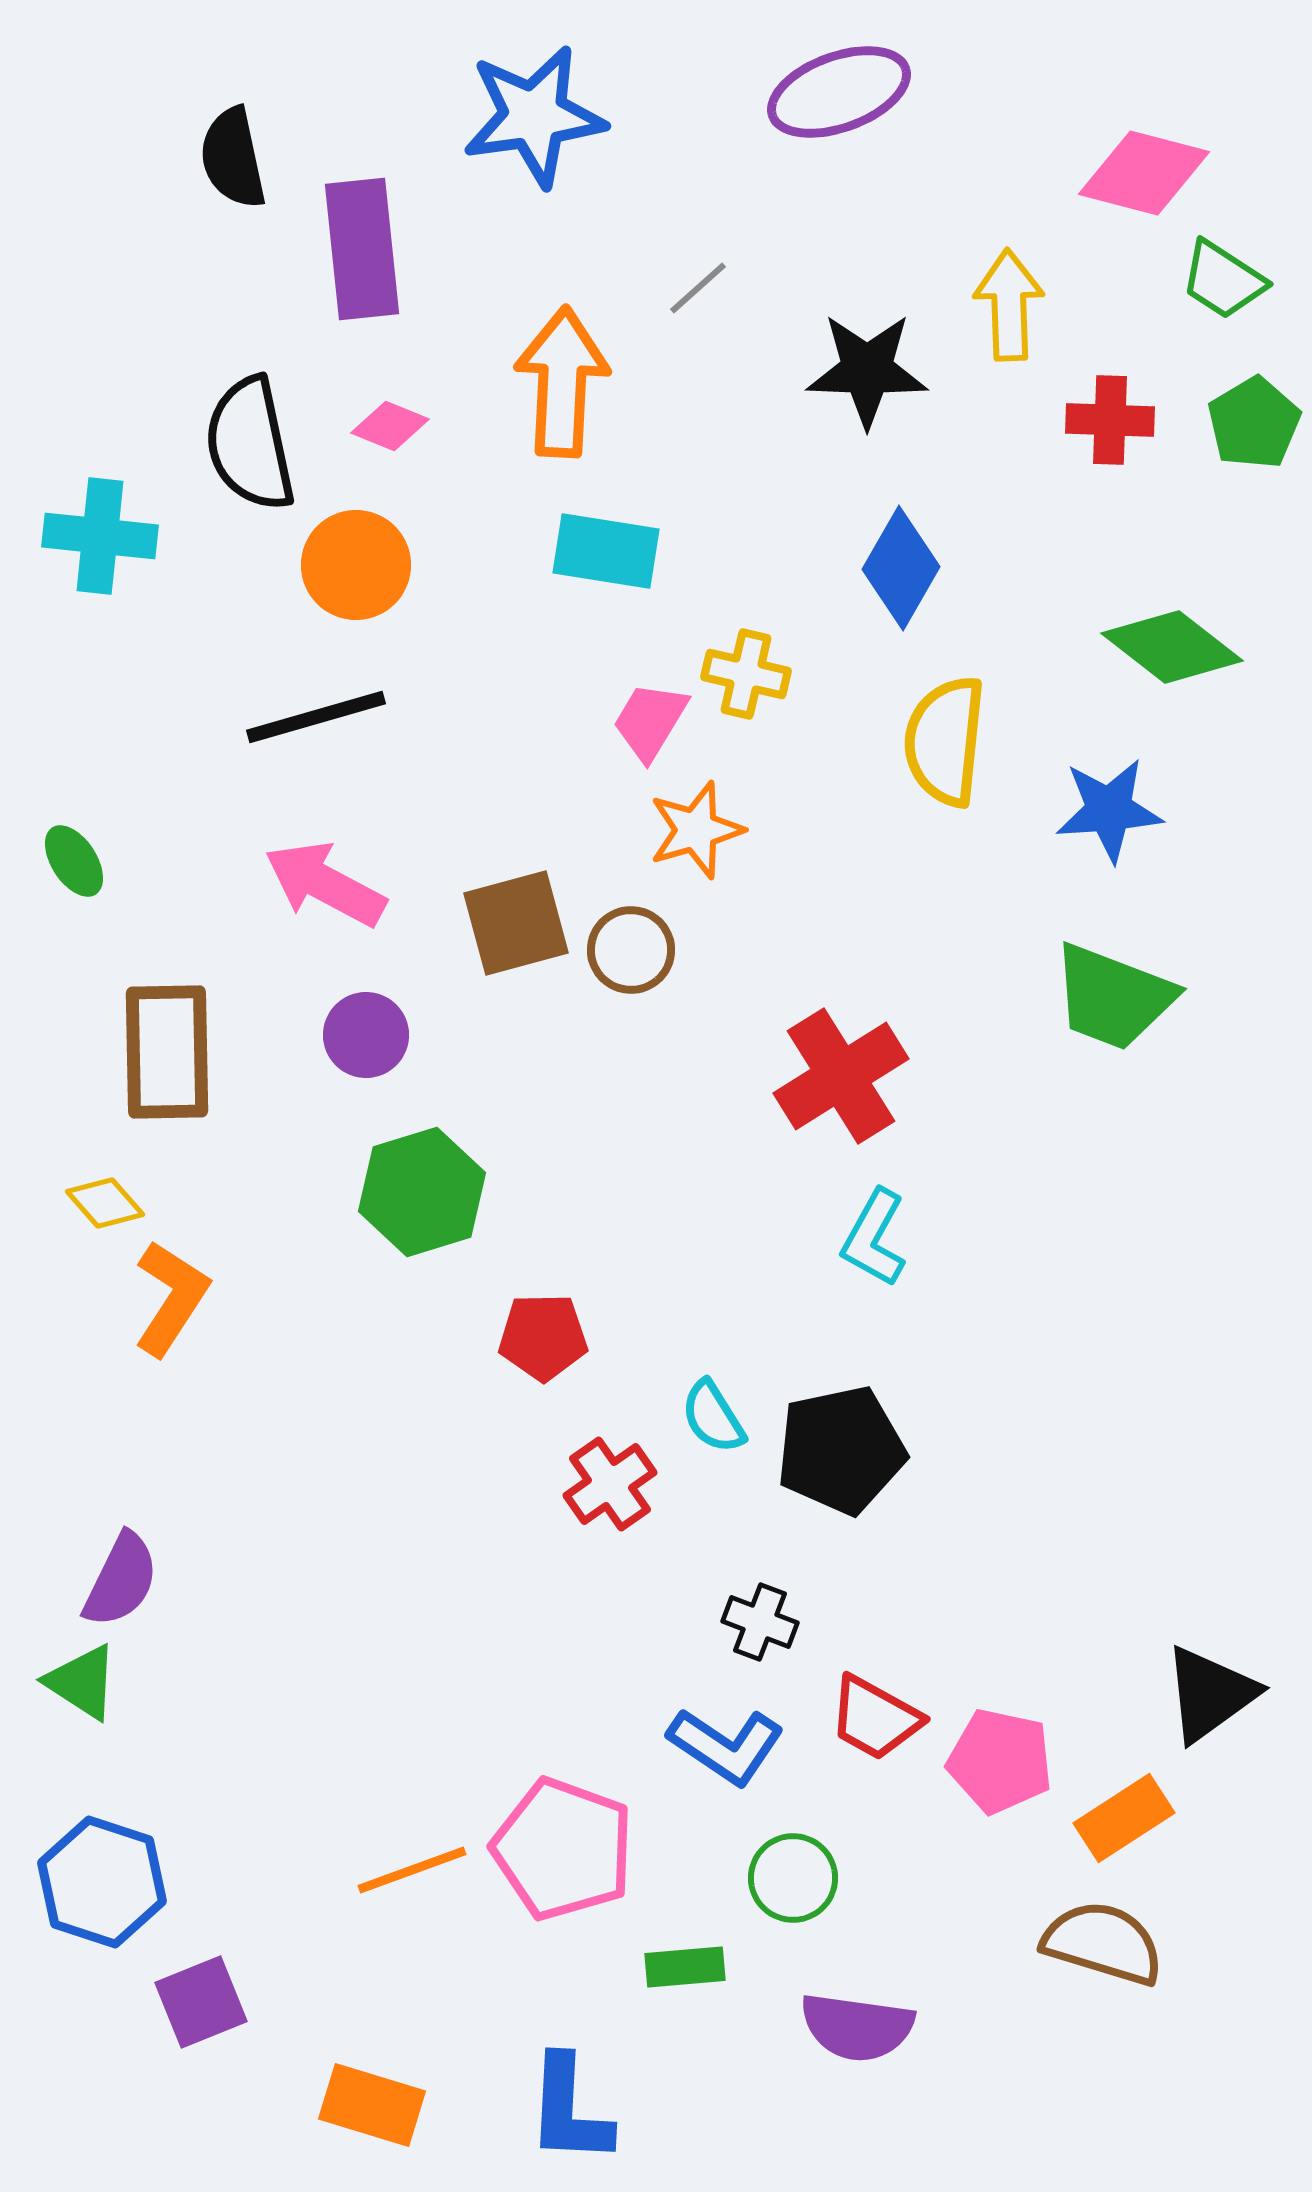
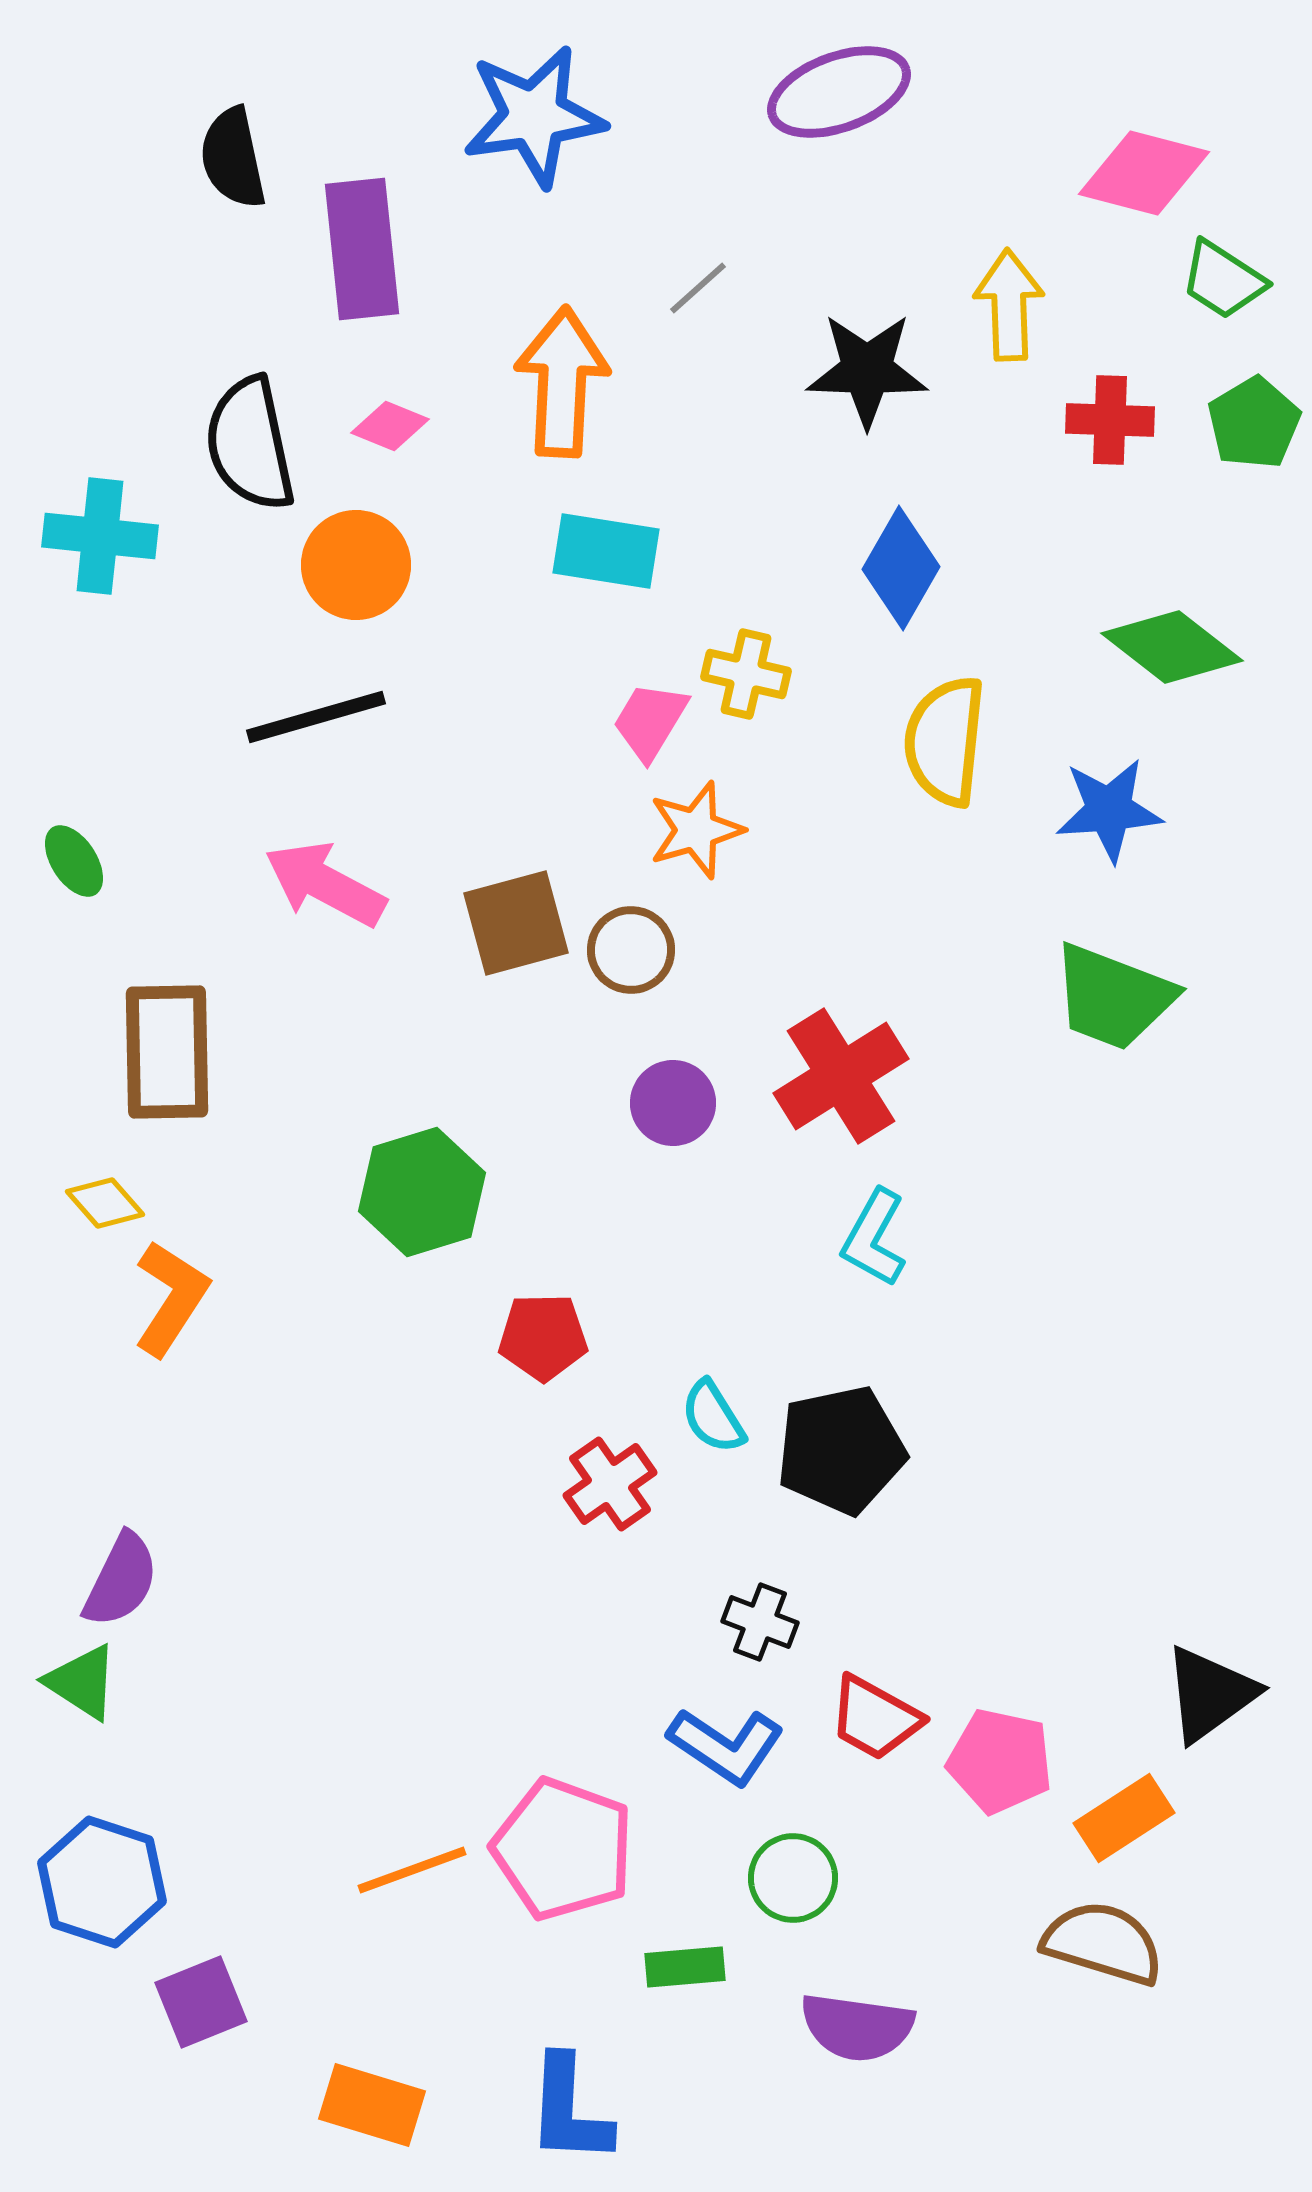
purple circle at (366, 1035): moved 307 px right, 68 px down
